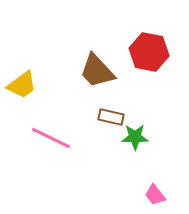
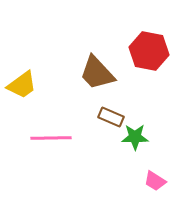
red hexagon: moved 1 px up
brown trapezoid: moved 2 px down
brown rectangle: rotated 10 degrees clockwise
pink line: rotated 27 degrees counterclockwise
pink trapezoid: moved 14 px up; rotated 20 degrees counterclockwise
